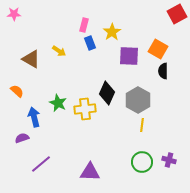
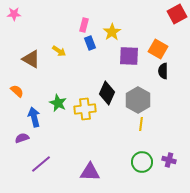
yellow line: moved 1 px left, 1 px up
